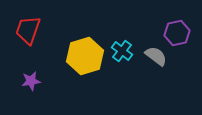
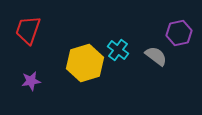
purple hexagon: moved 2 px right
cyan cross: moved 4 px left, 1 px up
yellow hexagon: moved 7 px down
